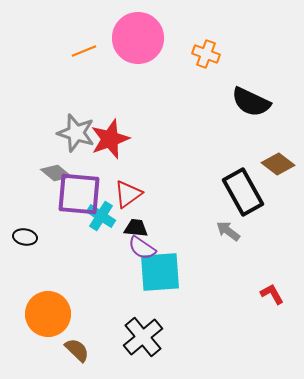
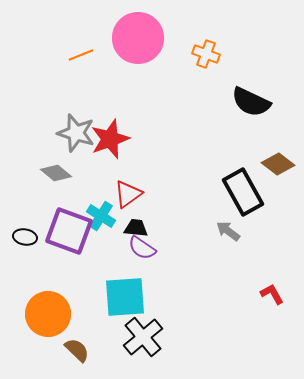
orange line: moved 3 px left, 4 px down
purple square: moved 10 px left, 37 px down; rotated 15 degrees clockwise
cyan square: moved 35 px left, 25 px down
